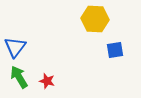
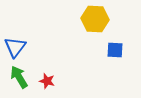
blue square: rotated 12 degrees clockwise
